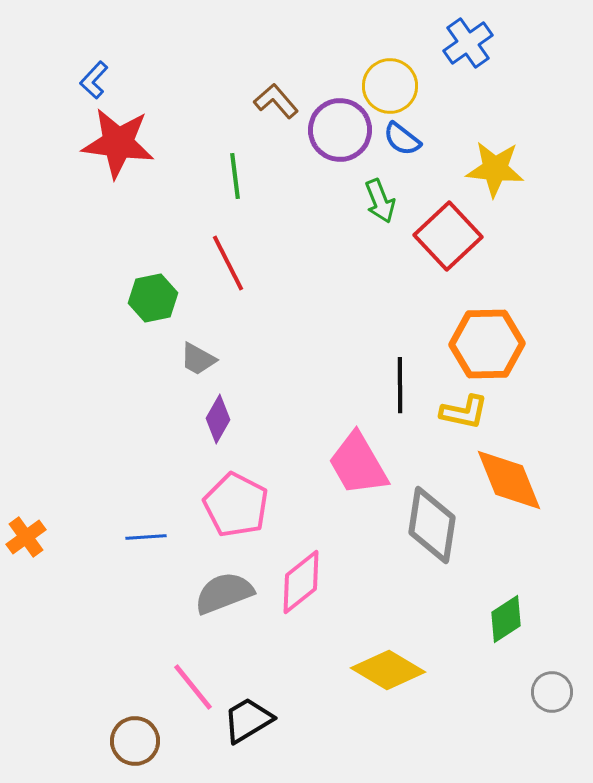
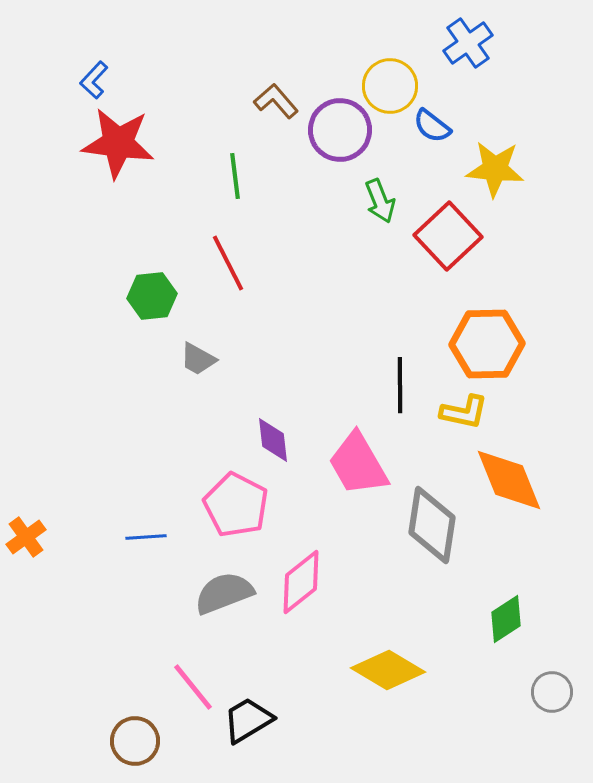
blue semicircle: moved 30 px right, 13 px up
green hexagon: moved 1 px left, 2 px up; rotated 6 degrees clockwise
purple diamond: moved 55 px right, 21 px down; rotated 36 degrees counterclockwise
